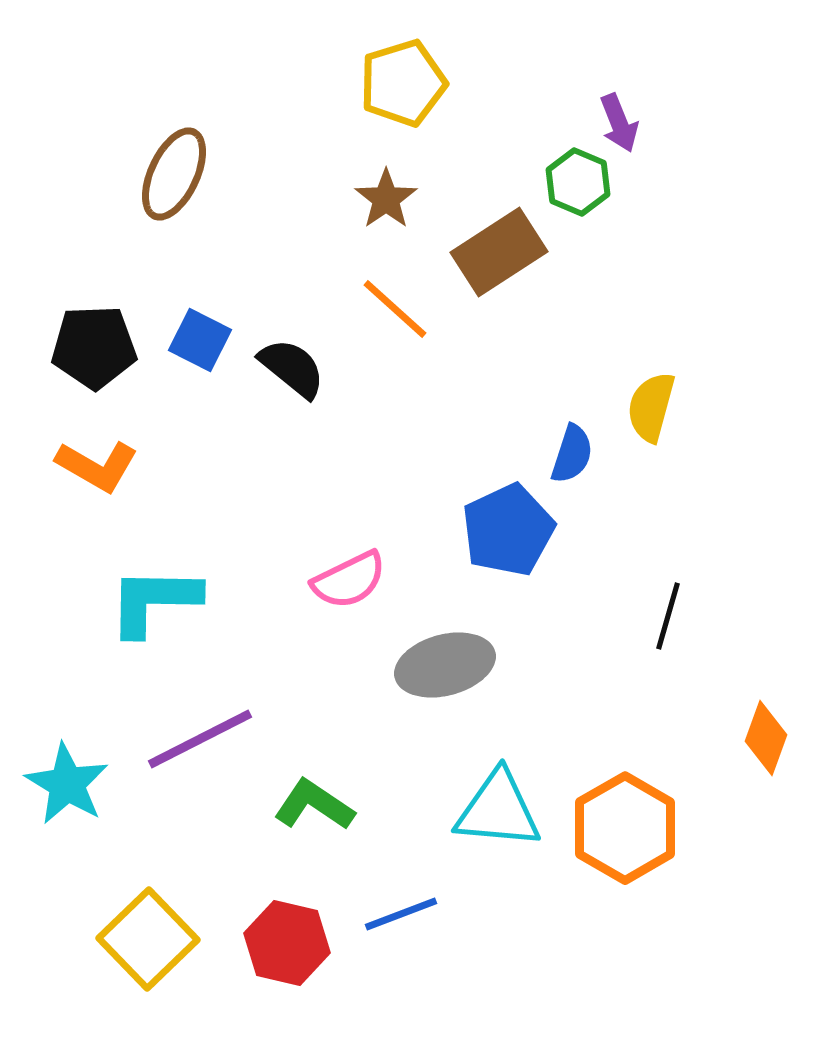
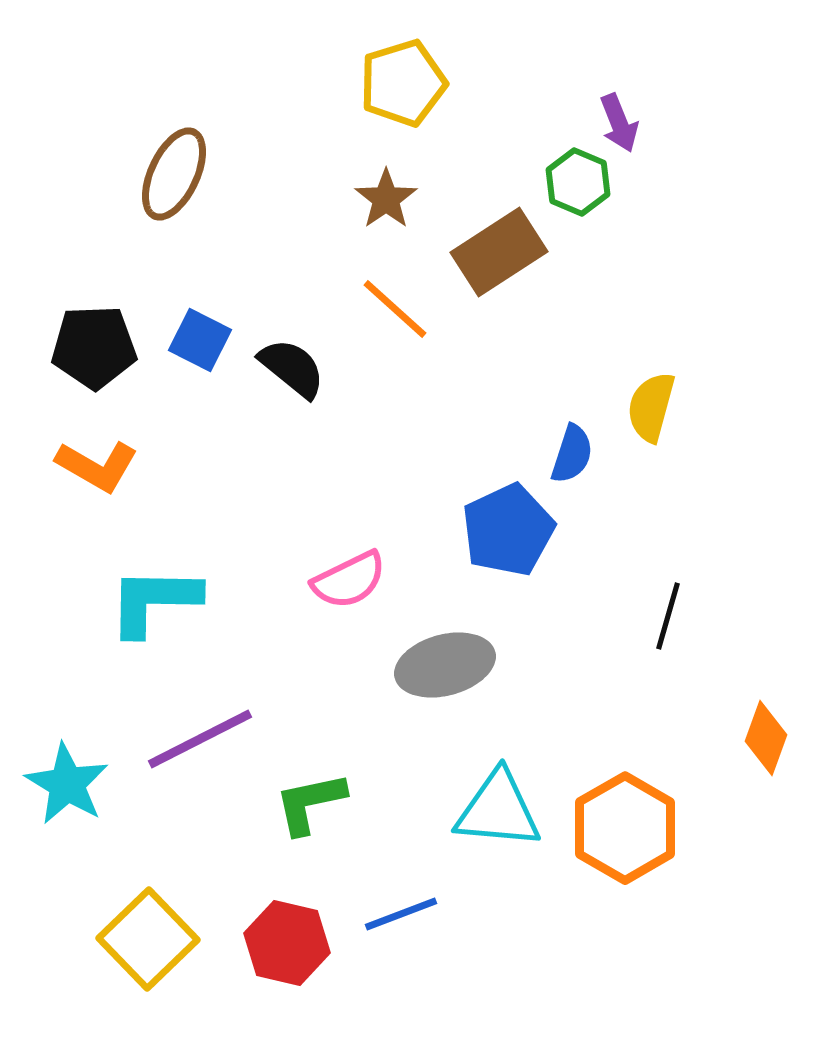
green L-shape: moved 4 px left, 2 px up; rotated 46 degrees counterclockwise
